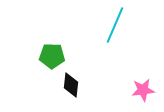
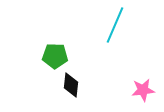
green pentagon: moved 3 px right
